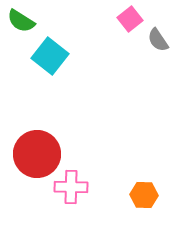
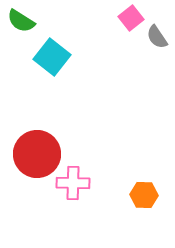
pink square: moved 1 px right, 1 px up
gray semicircle: moved 1 px left, 3 px up
cyan square: moved 2 px right, 1 px down
pink cross: moved 2 px right, 4 px up
